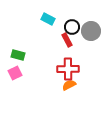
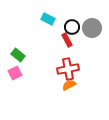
gray circle: moved 1 px right, 3 px up
green rectangle: rotated 24 degrees clockwise
red cross: rotated 10 degrees counterclockwise
